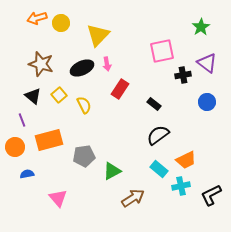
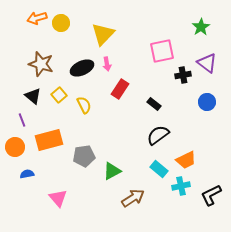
yellow triangle: moved 5 px right, 1 px up
